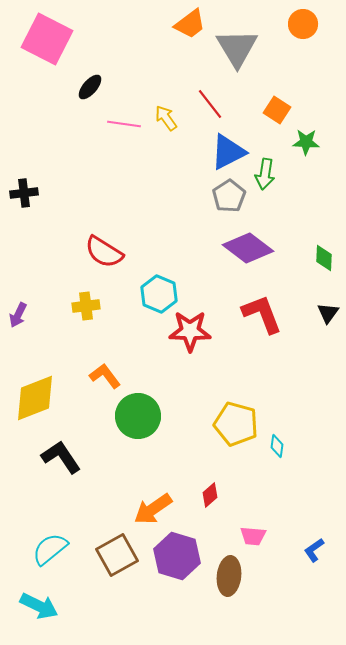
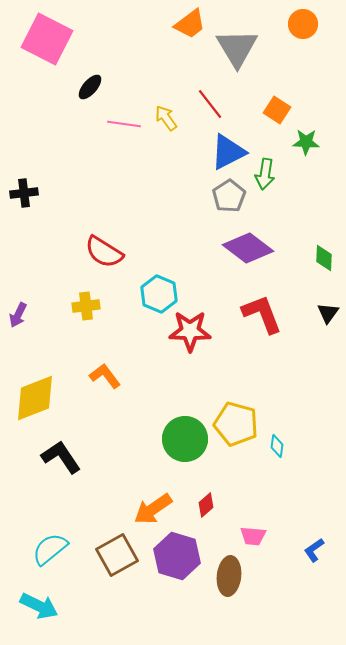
green circle: moved 47 px right, 23 px down
red diamond: moved 4 px left, 10 px down
